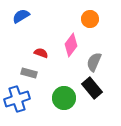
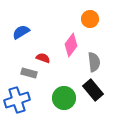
blue semicircle: moved 16 px down
red semicircle: moved 2 px right, 5 px down
gray semicircle: rotated 150 degrees clockwise
black rectangle: moved 1 px right, 2 px down
blue cross: moved 1 px down
